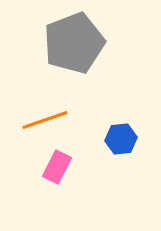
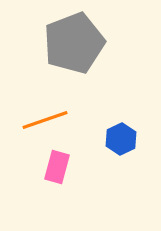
blue hexagon: rotated 20 degrees counterclockwise
pink rectangle: rotated 12 degrees counterclockwise
